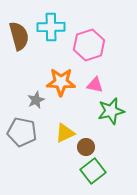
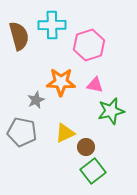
cyan cross: moved 1 px right, 2 px up
